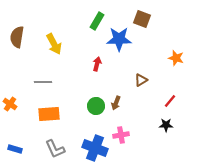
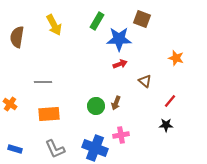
yellow arrow: moved 19 px up
red arrow: moved 23 px right; rotated 56 degrees clockwise
brown triangle: moved 4 px right, 1 px down; rotated 48 degrees counterclockwise
